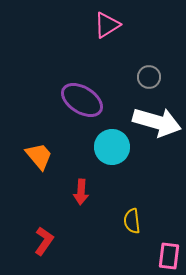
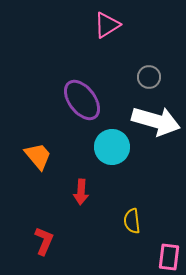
purple ellipse: rotated 21 degrees clockwise
white arrow: moved 1 px left, 1 px up
orange trapezoid: moved 1 px left
red L-shape: rotated 12 degrees counterclockwise
pink rectangle: moved 1 px down
